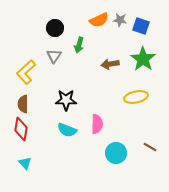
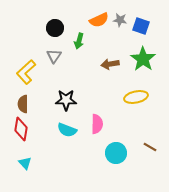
green arrow: moved 4 px up
